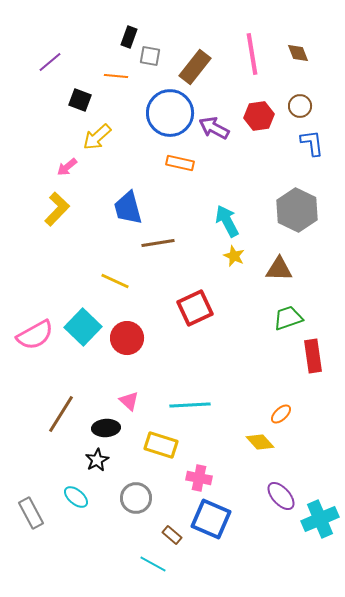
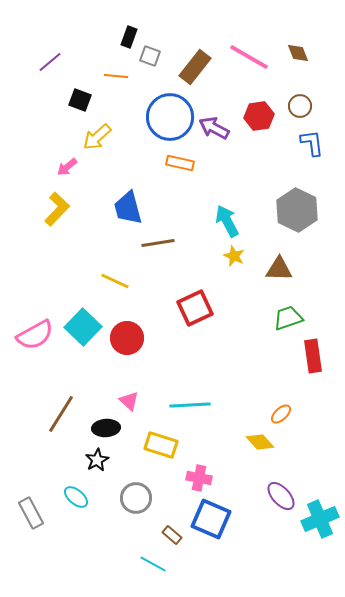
pink line at (252, 54): moved 3 px left, 3 px down; rotated 51 degrees counterclockwise
gray square at (150, 56): rotated 10 degrees clockwise
blue circle at (170, 113): moved 4 px down
